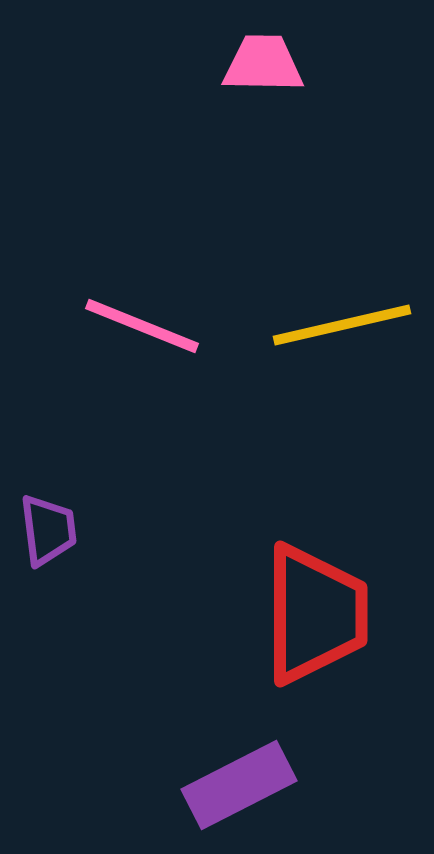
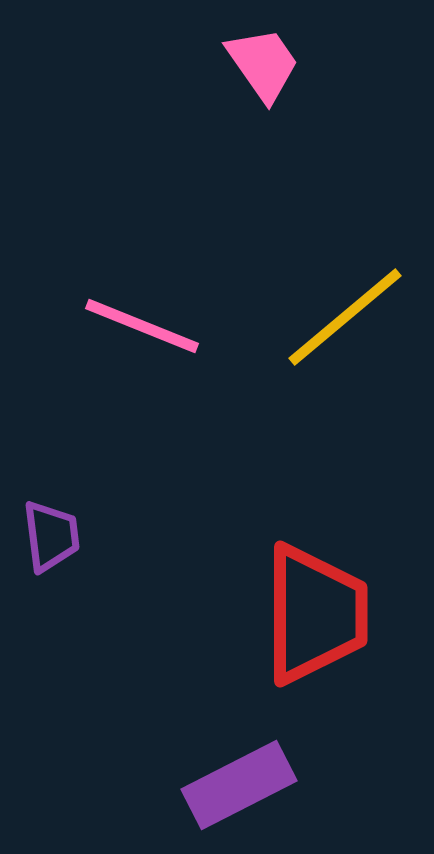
pink trapezoid: rotated 54 degrees clockwise
yellow line: moved 3 px right, 8 px up; rotated 27 degrees counterclockwise
purple trapezoid: moved 3 px right, 6 px down
